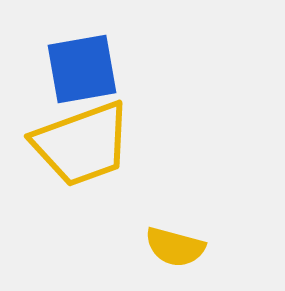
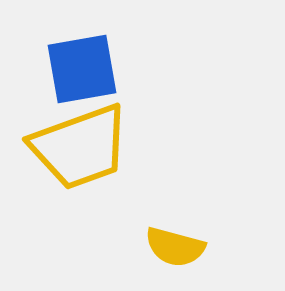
yellow trapezoid: moved 2 px left, 3 px down
